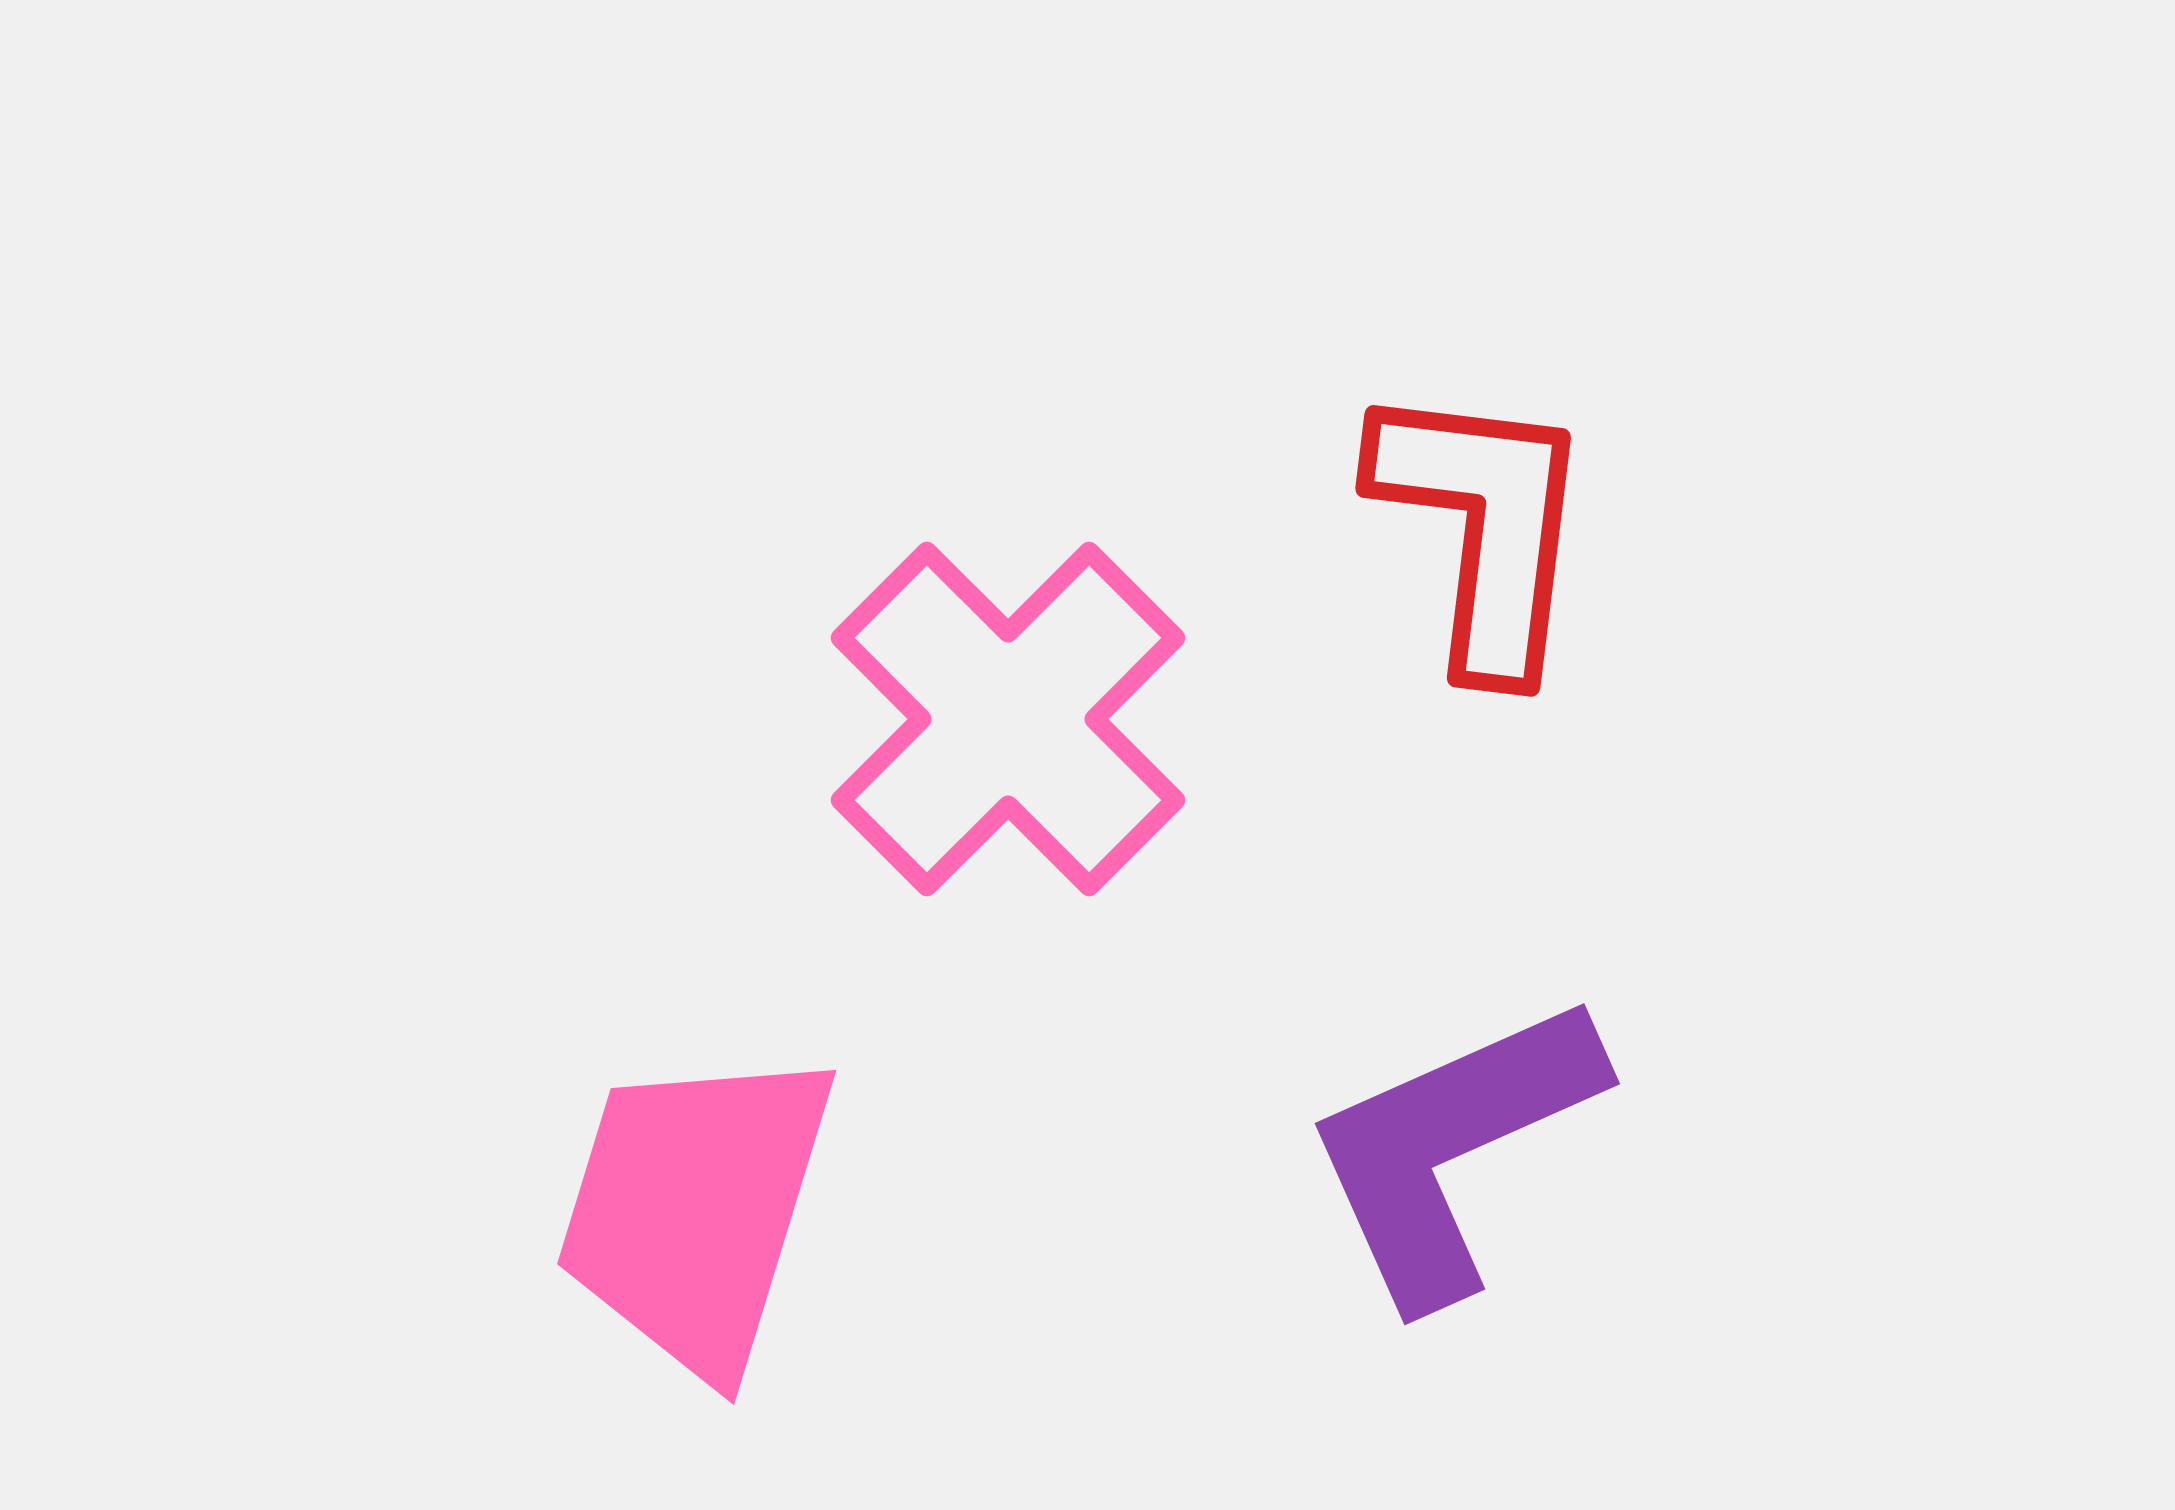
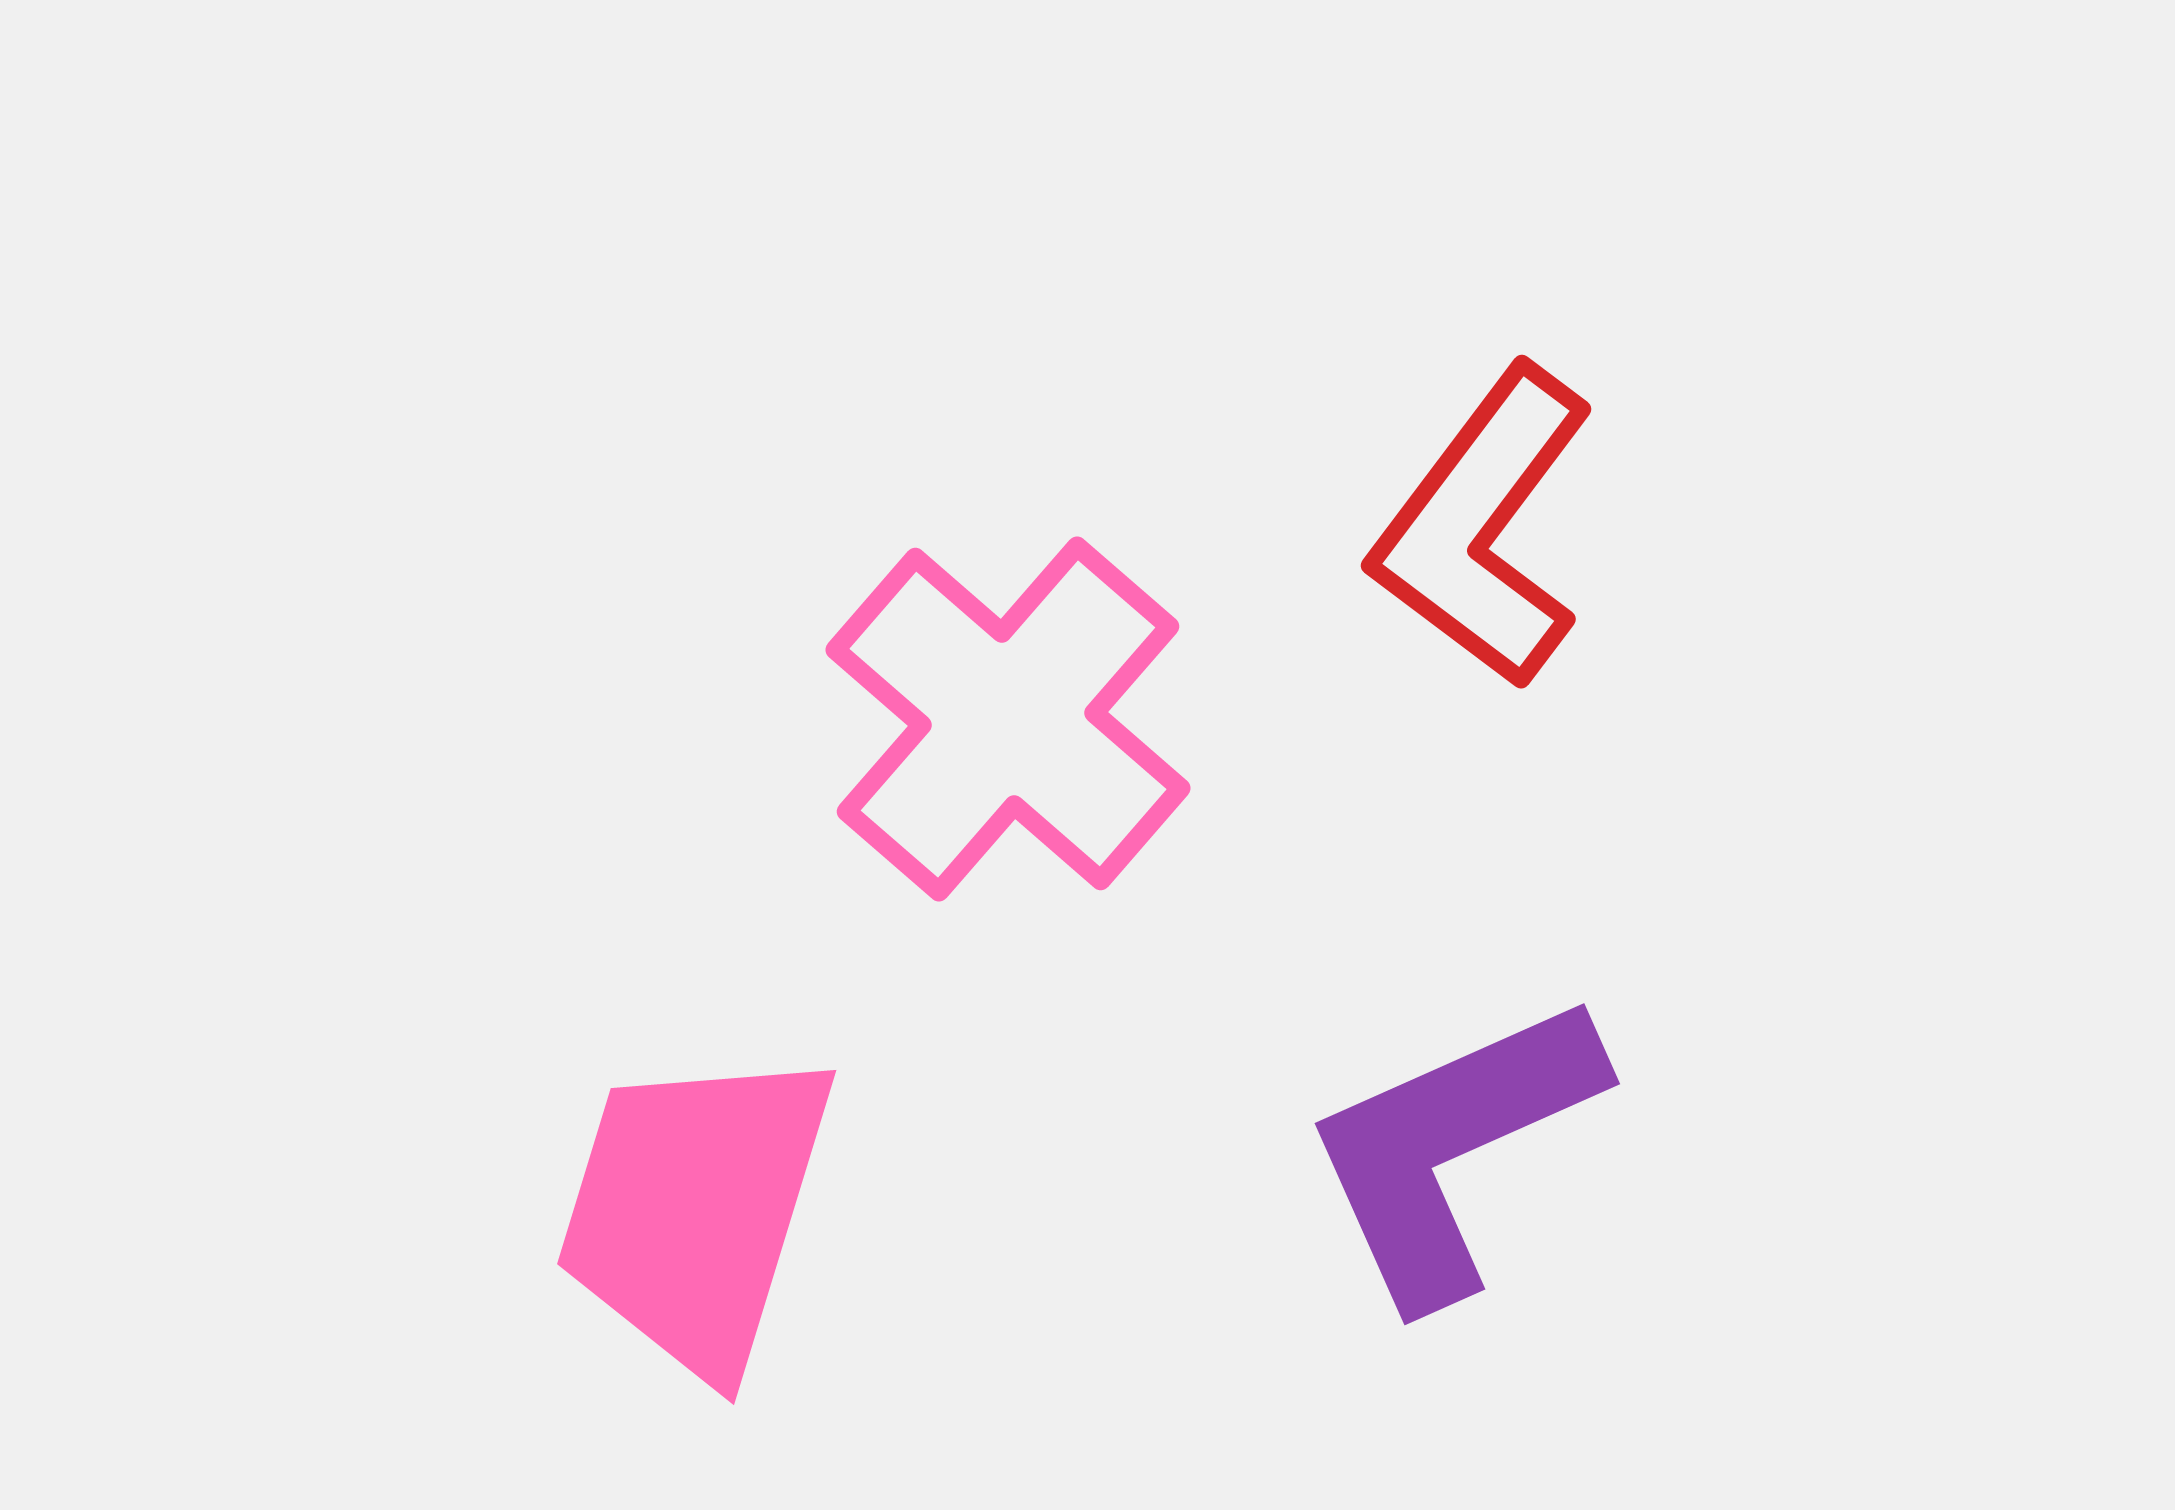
red L-shape: rotated 150 degrees counterclockwise
pink cross: rotated 4 degrees counterclockwise
